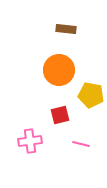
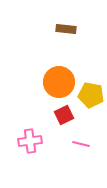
orange circle: moved 12 px down
red square: moved 4 px right; rotated 12 degrees counterclockwise
